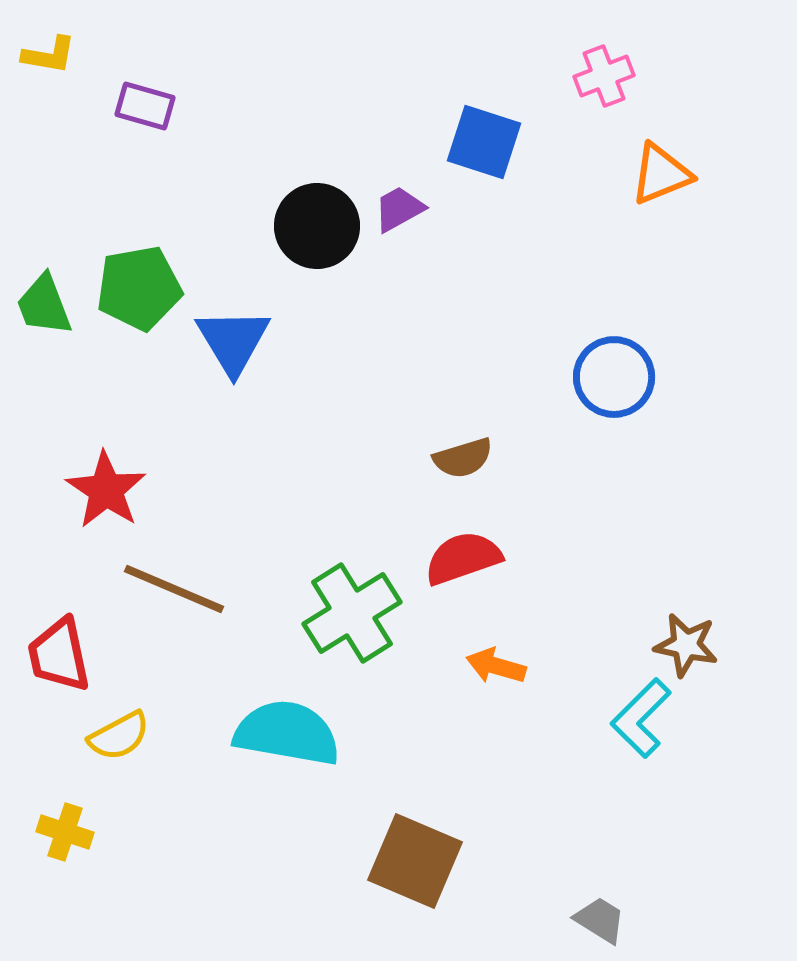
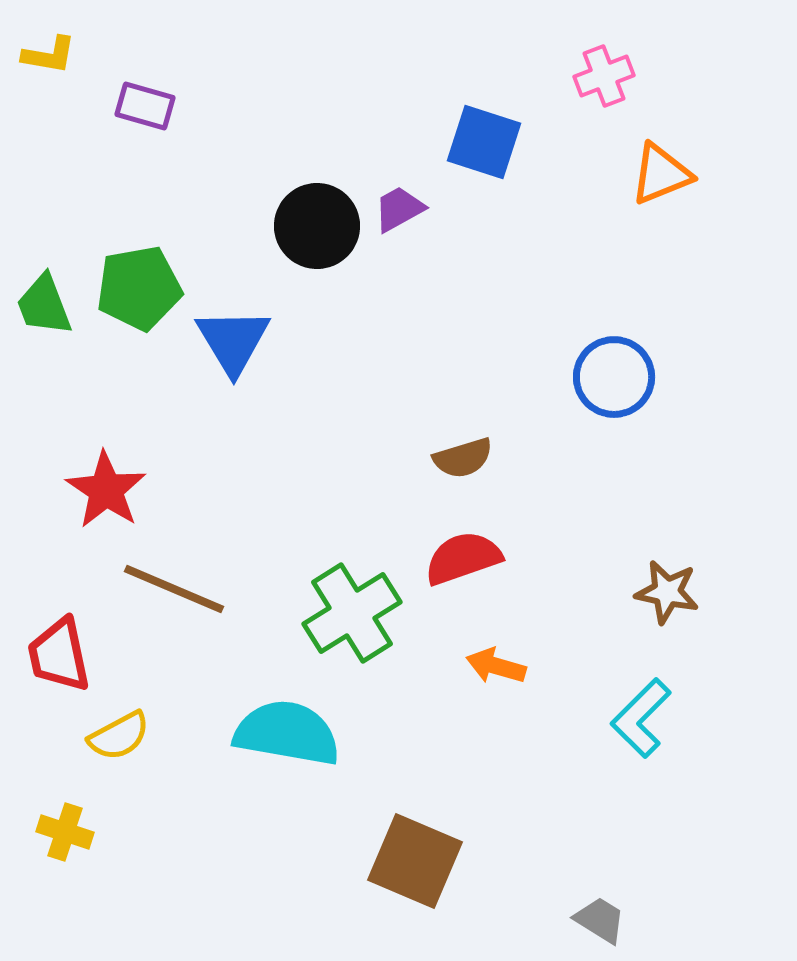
brown star: moved 19 px left, 53 px up
